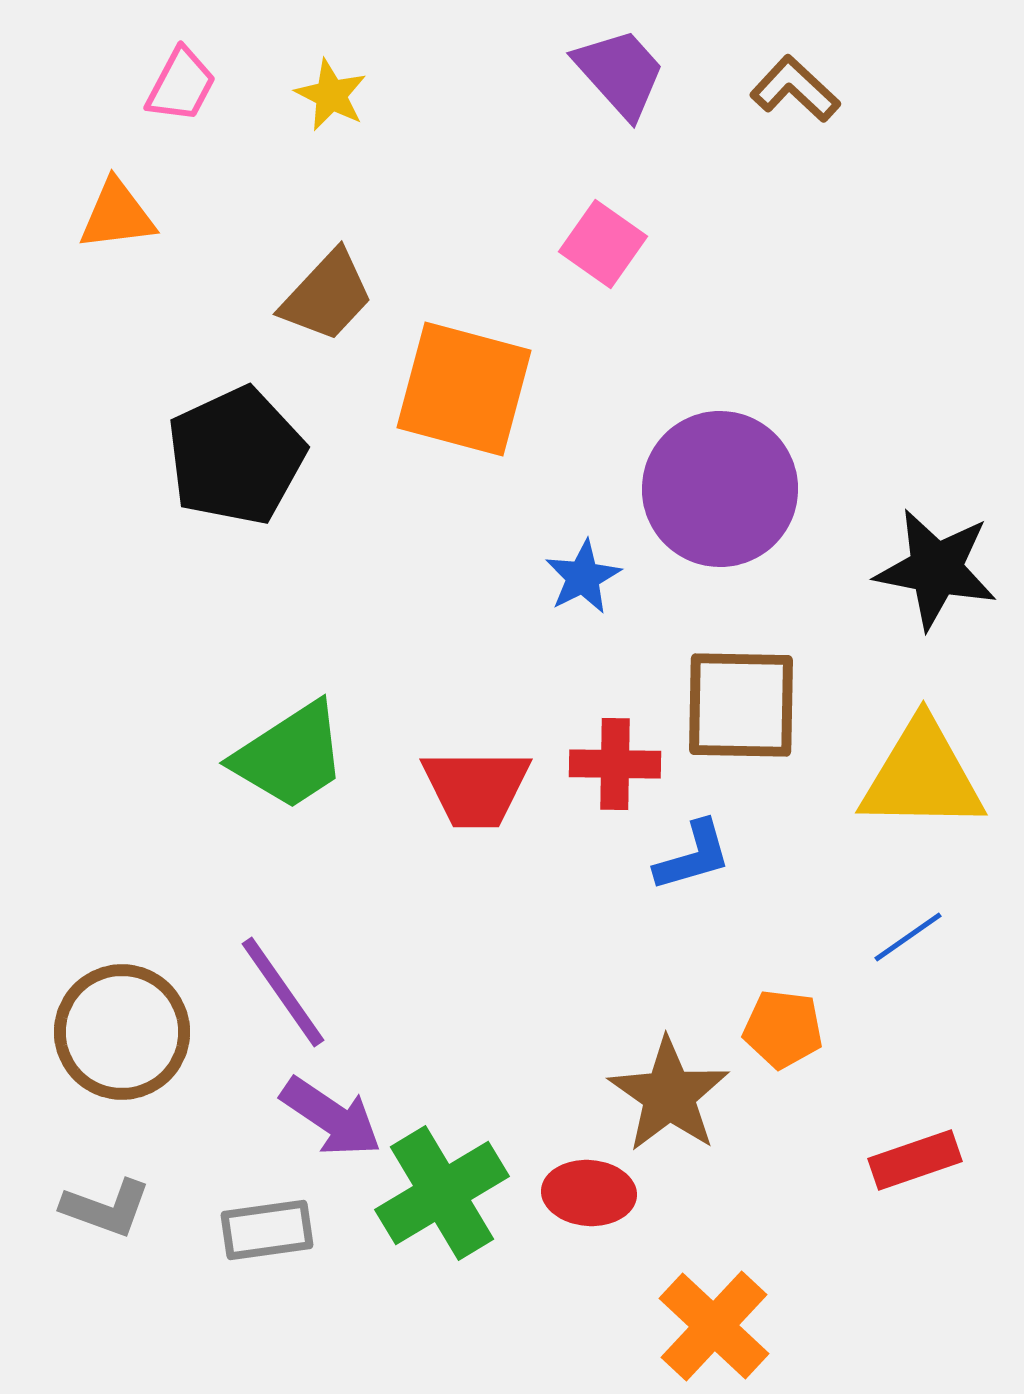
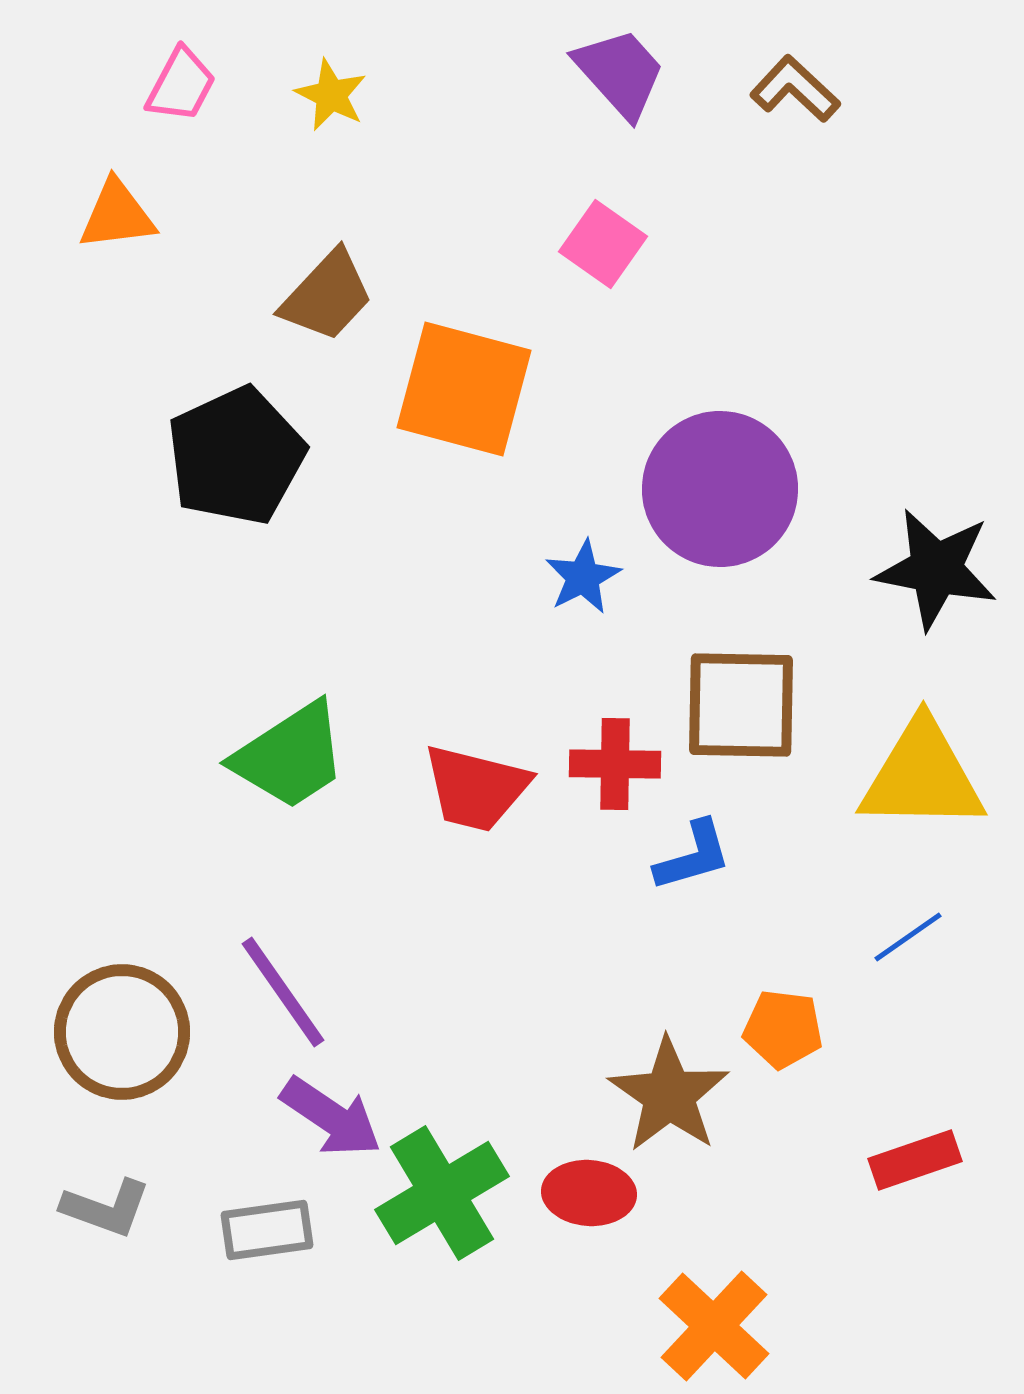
red trapezoid: rotated 14 degrees clockwise
